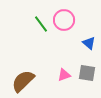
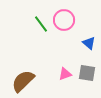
pink triangle: moved 1 px right, 1 px up
